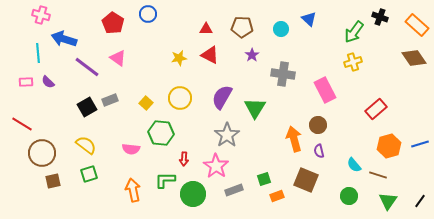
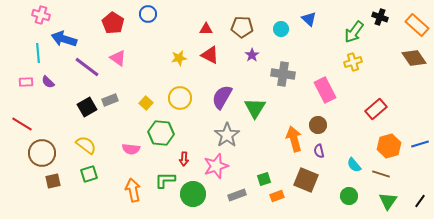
pink star at (216, 166): rotated 20 degrees clockwise
brown line at (378, 175): moved 3 px right, 1 px up
gray rectangle at (234, 190): moved 3 px right, 5 px down
